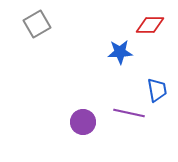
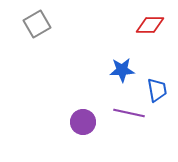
blue star: moved 2 px right, 18 px down
